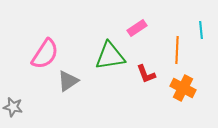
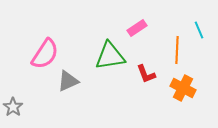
cyan line: moved 2 px left; rotated 18 degrees counterclockwise
gray triangle: rotated 10 degrees clockwise
gray star: rotated 24 degrees clockwise
